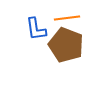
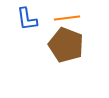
blue L-shape: moved 9 px left, 10 px up
